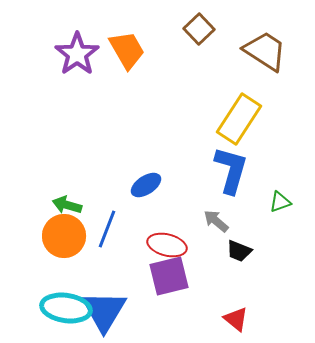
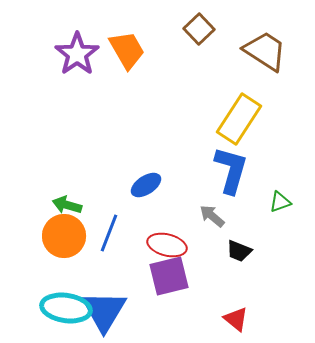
gray arrow: moved 4 px left, 5 px up
blue line: moved 2 px right, 4 px down
